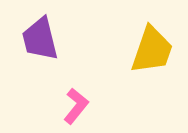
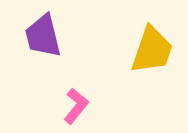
purple trapezoid: moved 3 px right, 3 px up
